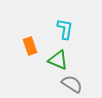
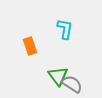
green triangle: moved 16 px down; rotated 30 degrees clockwise
